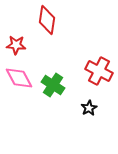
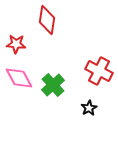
red star: moved 1 px up
green cross: rotated 15 degrees clockwise
